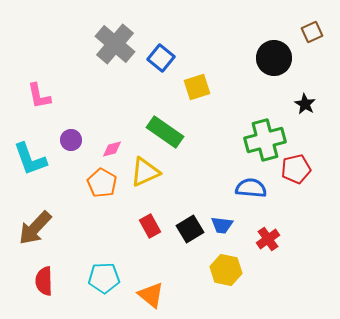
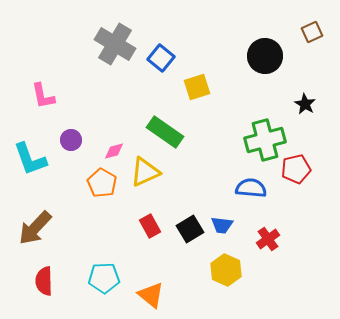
gray cross: rotated 9 degrees counterclockwise
black circle: moved 9 px left, 2 px up
pink L-shape: moved 4 px right
pink diamond: moved 2 px right, 2 px down
yellow hexagon: rotated 12 degrees clockwise
